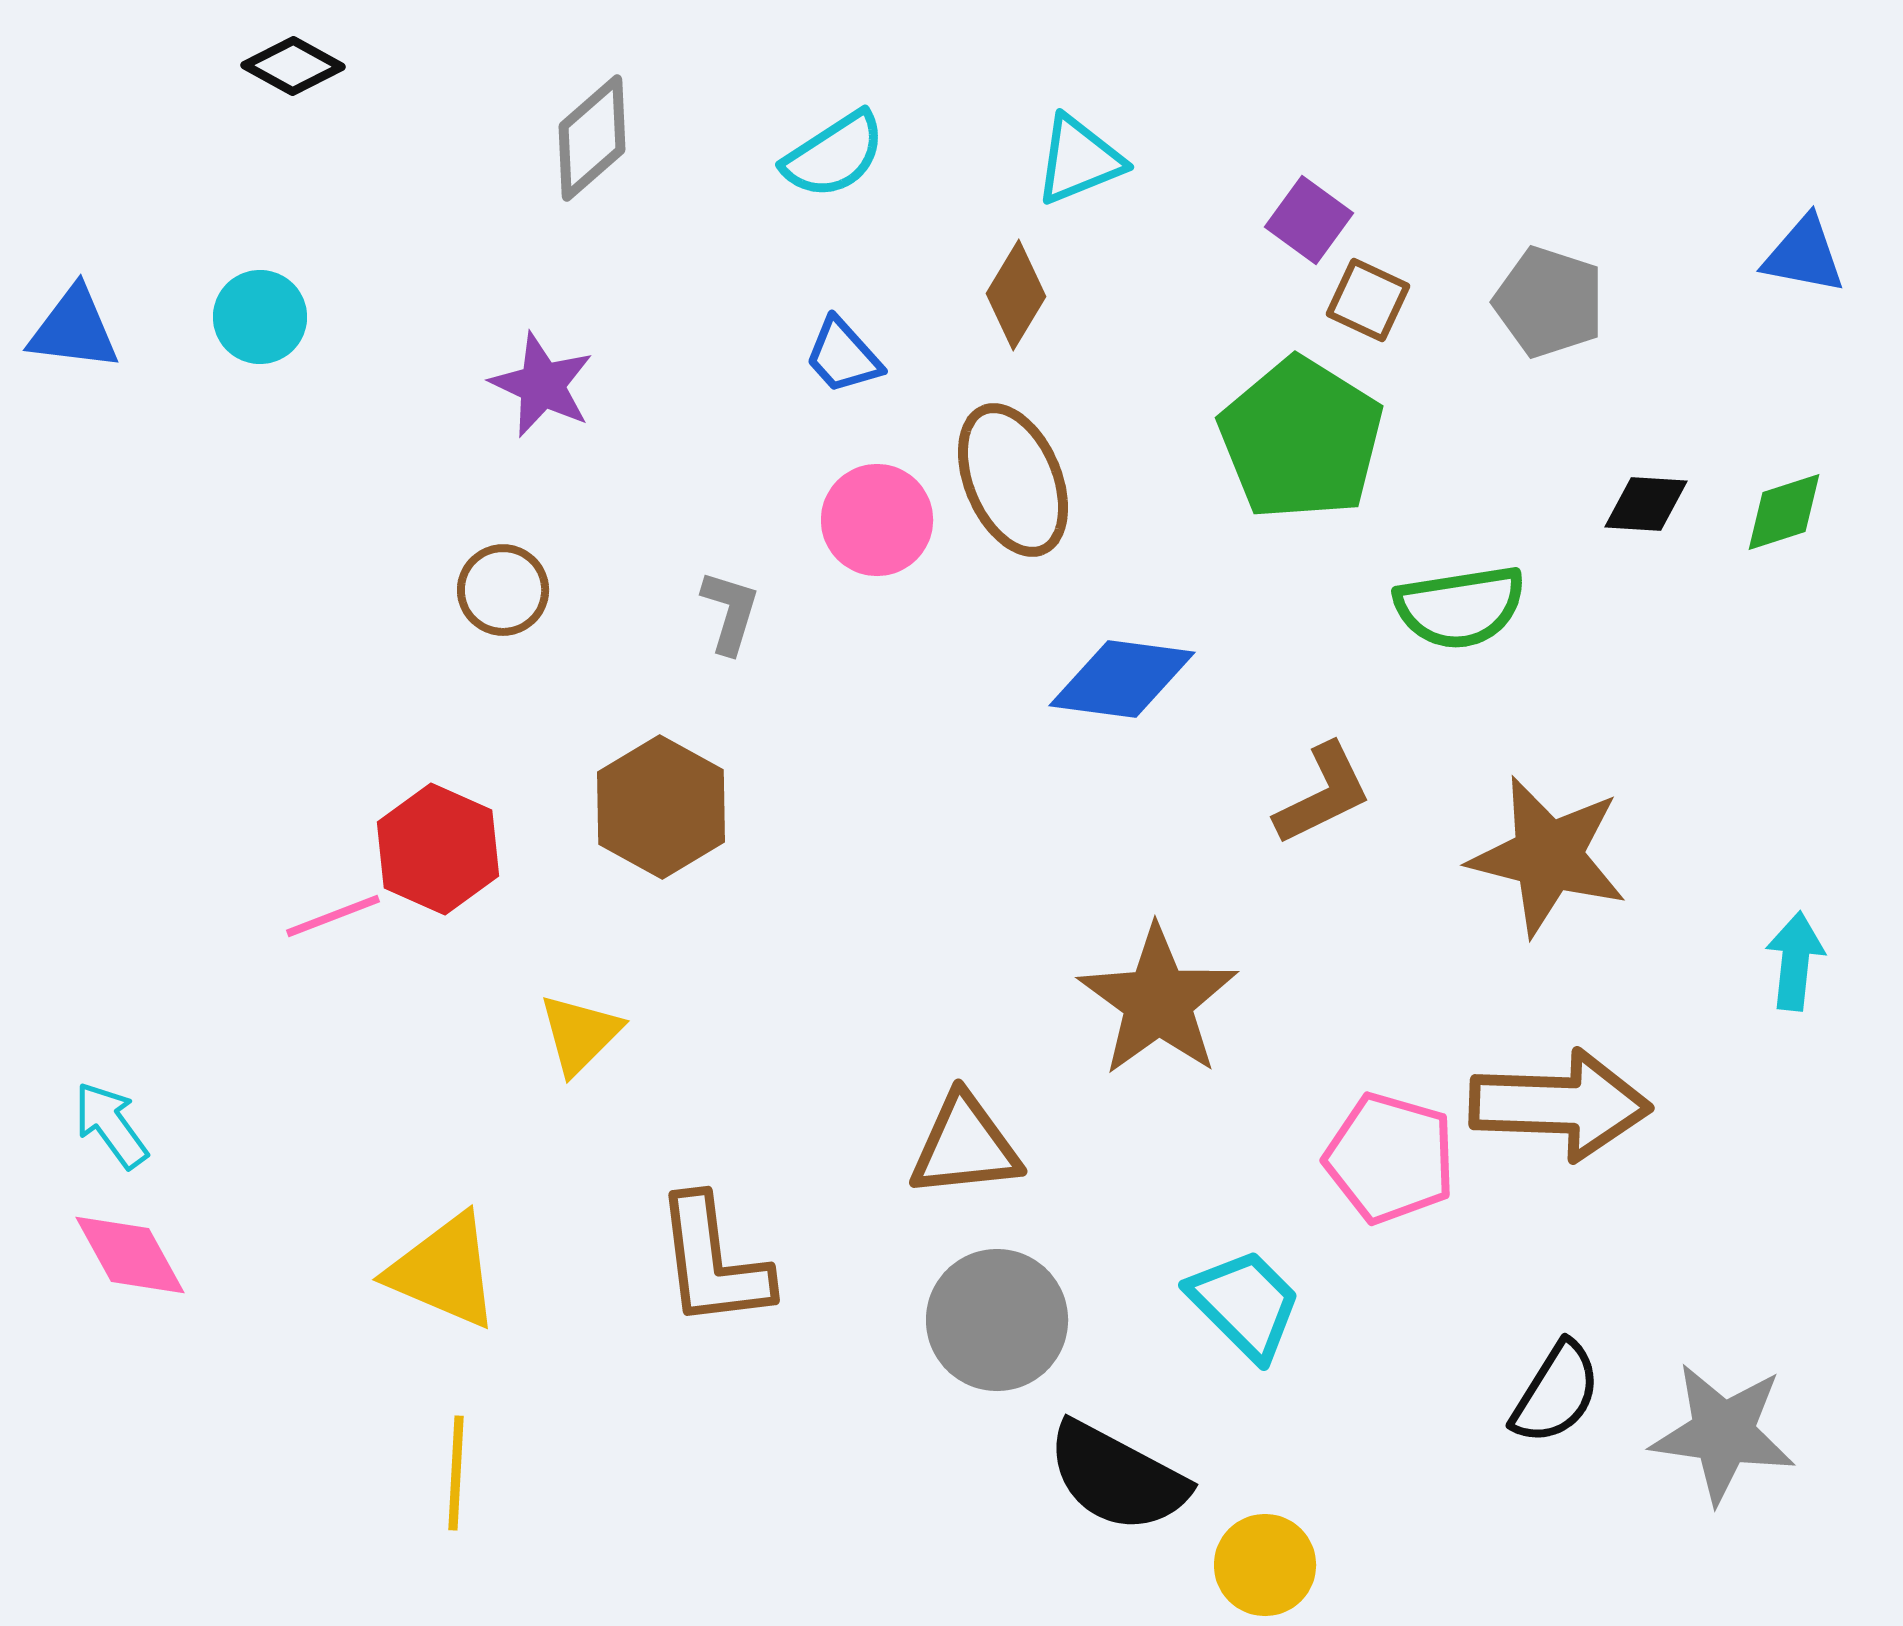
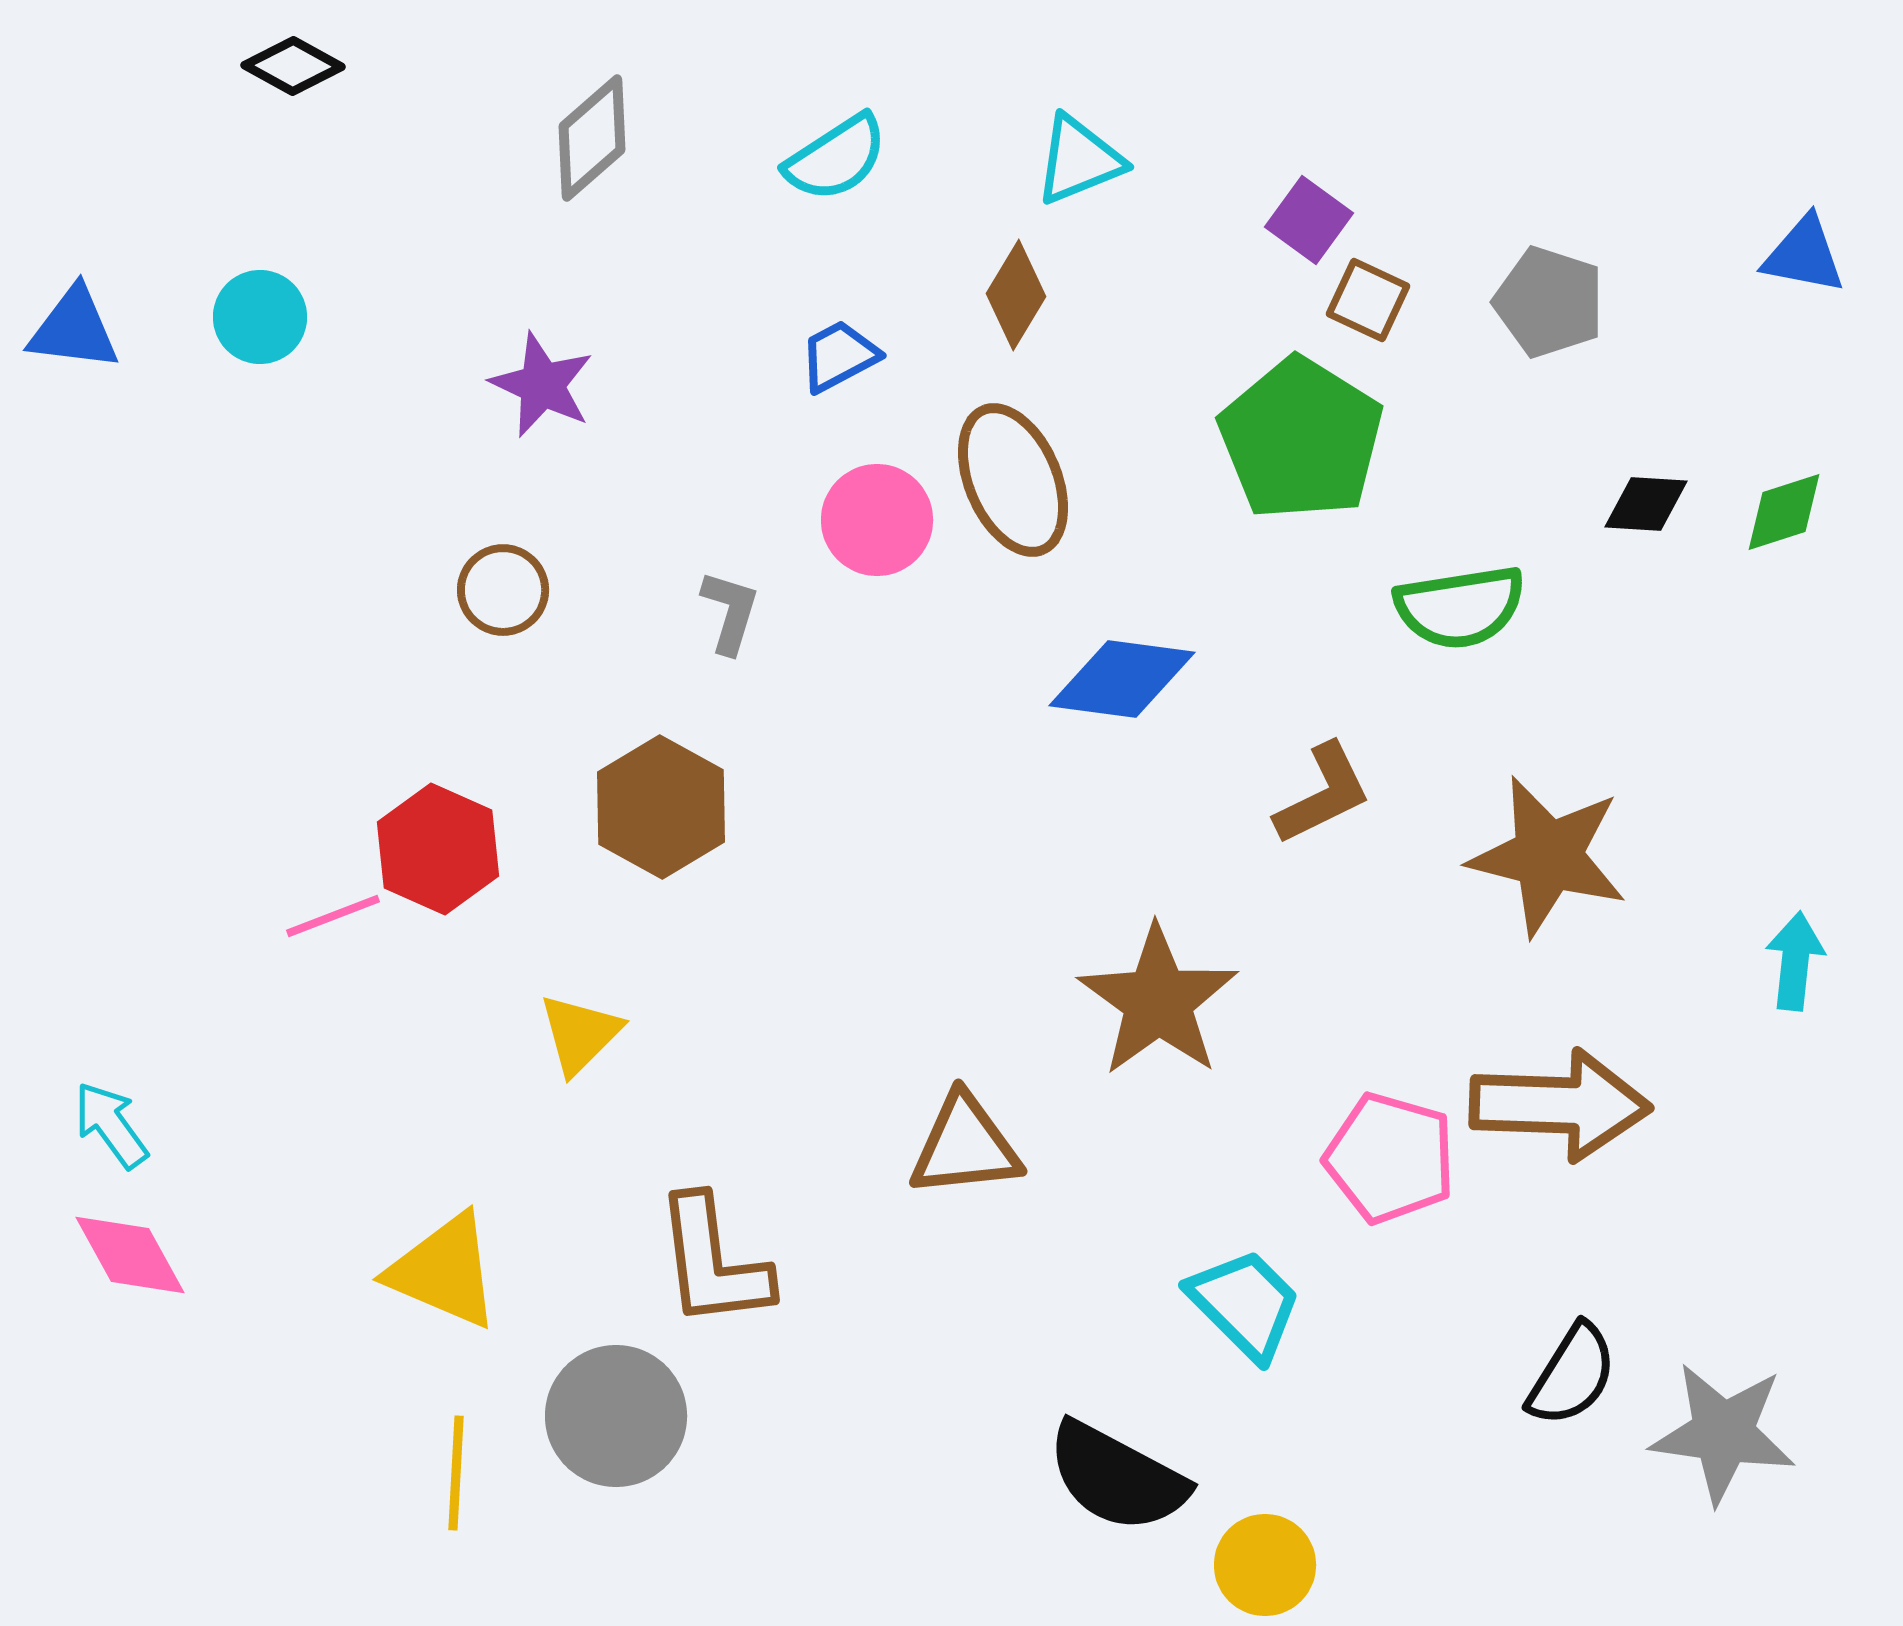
cyan semicircle at (834, 155): moved 2 px right, 3 px down
blue trapezoid at (843, 356): moved 4 px left; rotated 104 degrees clockwise
gray circle at (997, 1320): moved 381 px left, 96 px down
black semicircle at (1556, 1393): moved 16 px right, 18 px up
